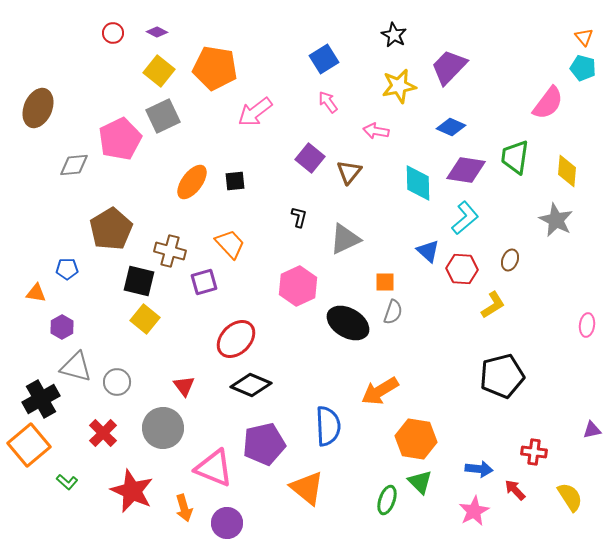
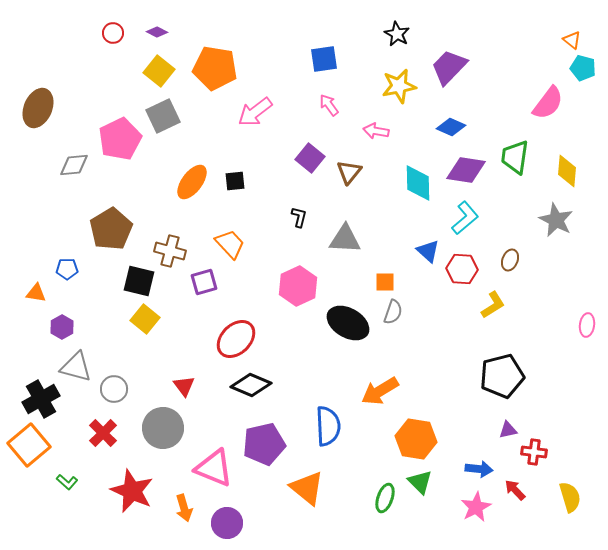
black star at (394, 35): moved 3 px right, 1 px up
orange triangle at (584, 37): moved 12 px left, 3 px down; rotated 12 degrees counterclockwise
blue square at (324, 59): rotated 24 degrees clockwise
pink arrow at (328, 102): moved 1 px right, 3 px down
gray triangle at (345, 239): rotated 28 degrees clockwise
gray circle at (117, 382): moved 3 px left, 7 px down
purple triangle at (592, 430): moved 84 px left
yellow semicircle at (570, 497): rotated 16 degrees clockwise
green ellipse at (387, 500): moved 2 px left, 2 px up
pink star at (474, 511): moved 2 px right, 4 px up
